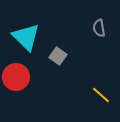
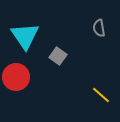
cyan triangle: moved 1 px left, 1 px up; rotated 12 degrees clockwise
